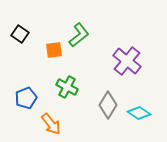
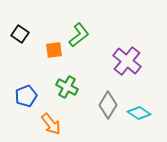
blue pentagon: moved 2 px up
